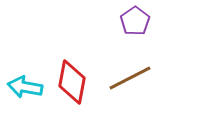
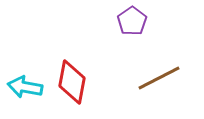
purple pentagon: moved 3 px left
brown line: moved 29 px right
